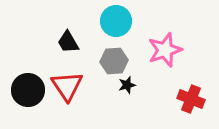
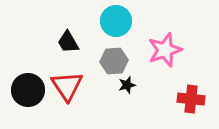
red cross: rotated 16 degrees counterclockwise
